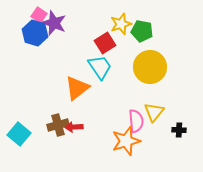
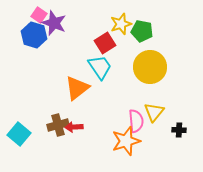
blue hexagon: moved 1 px left, 2 px down
